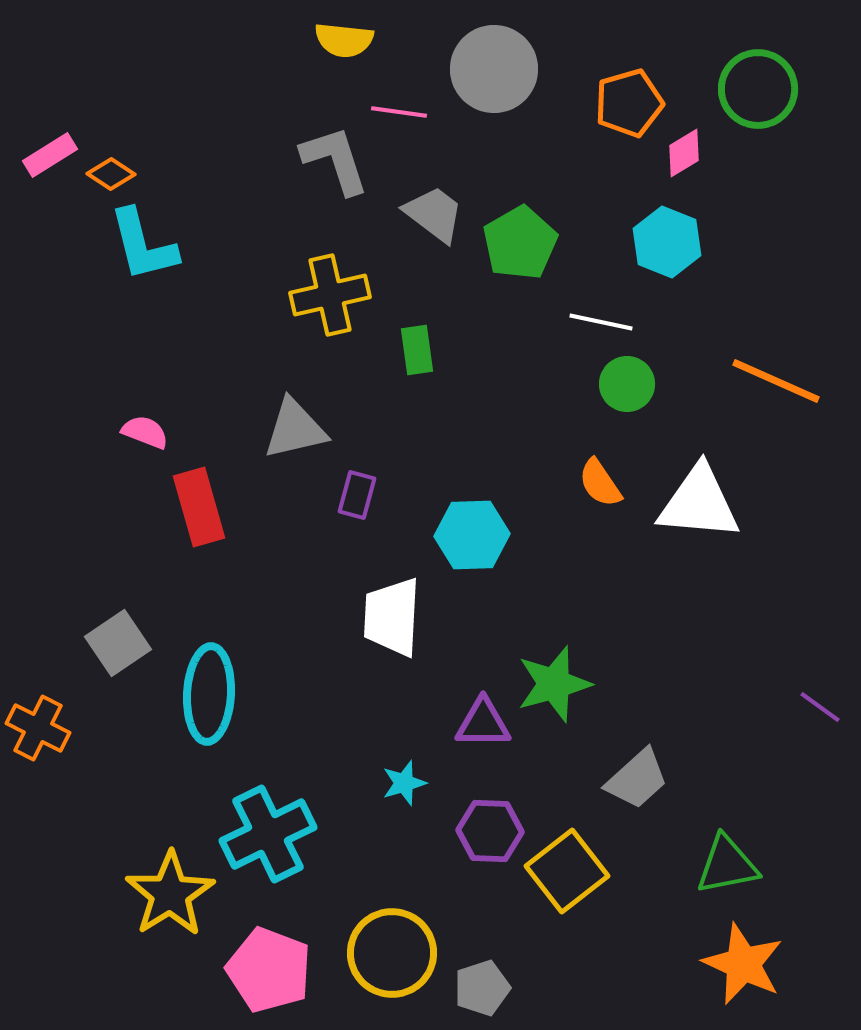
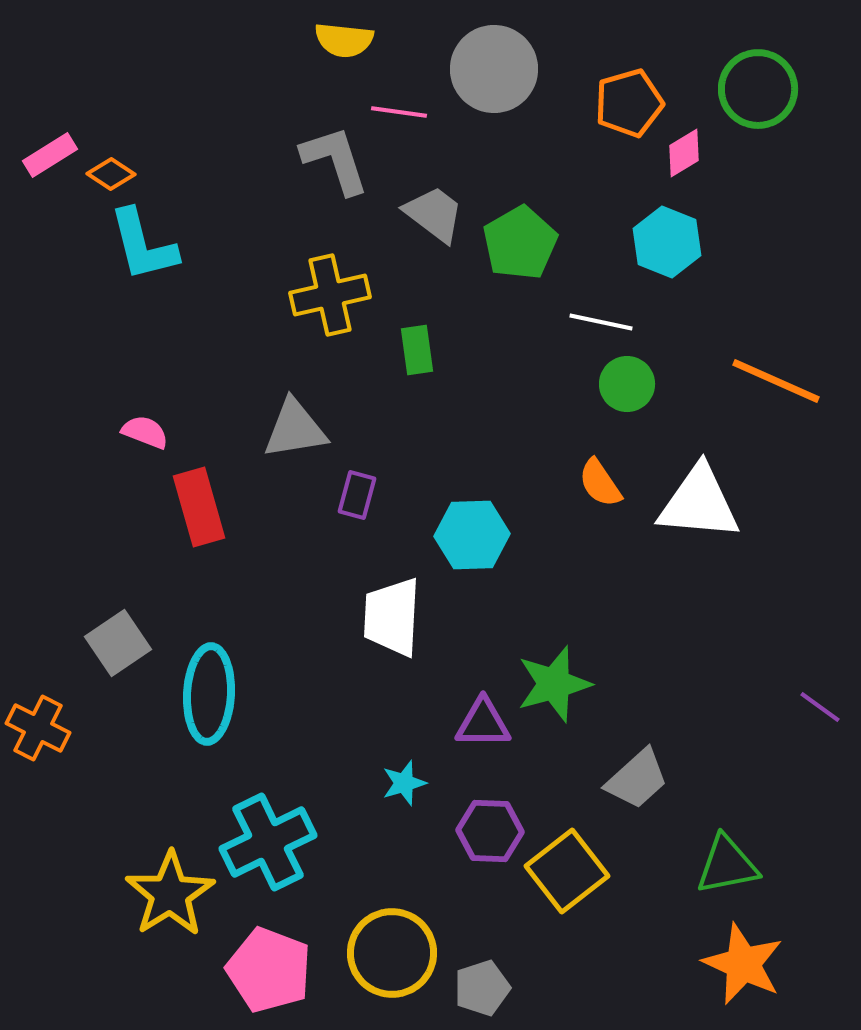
gray triangle at (295, 429): rotated 4 degrees clockwise
cyan cross at (268, 834): moved 8 px down
